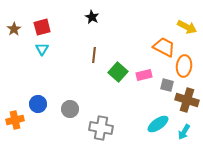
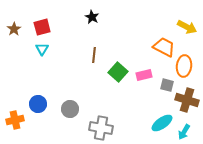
cyan ellipse: moved 4 px right, 1 px up
